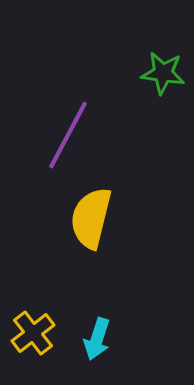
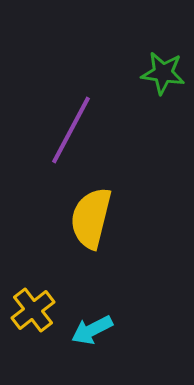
purple line: moved 3 px right, 5 px up
yellow cross: moved 23 px up
cyan arrow: moved 5 px left, 9 px up; rotated 45 degrees clockwise
